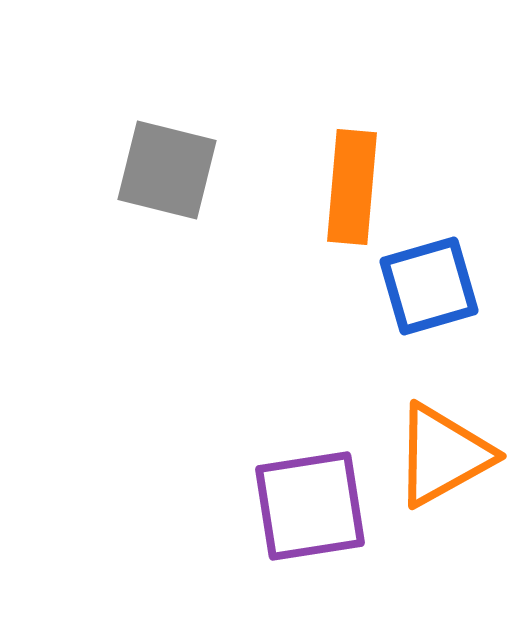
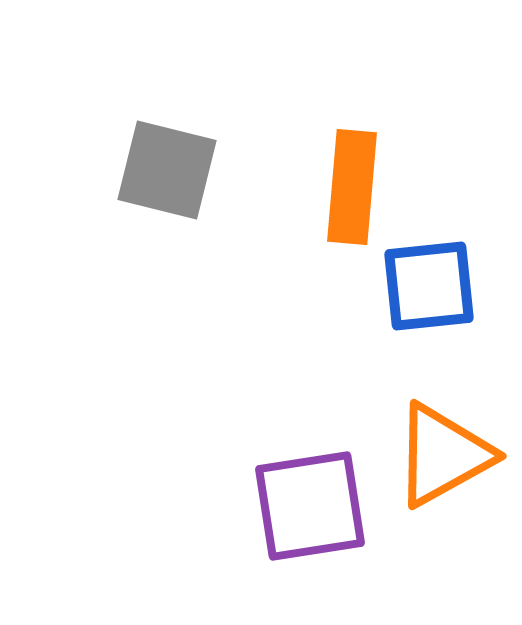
blue square: rotated 10 degrees clockwise
